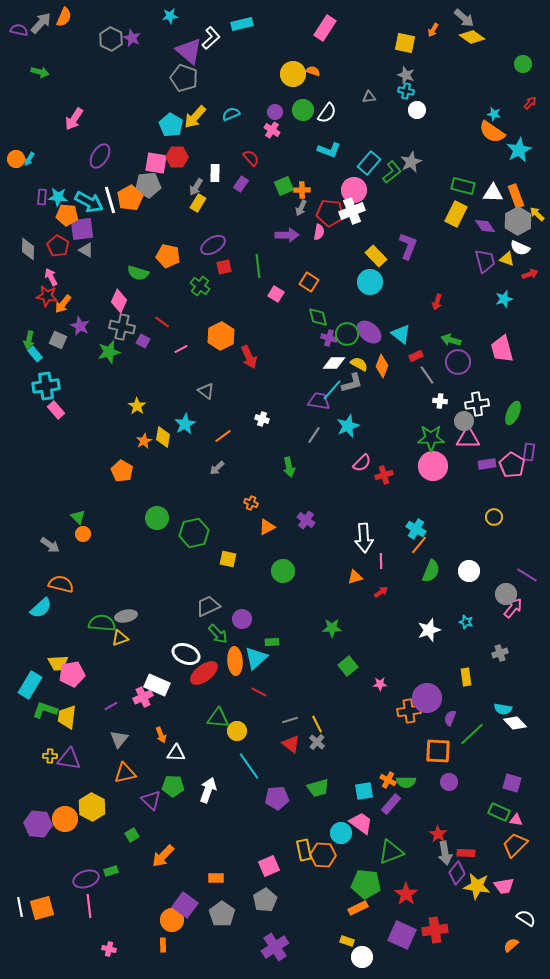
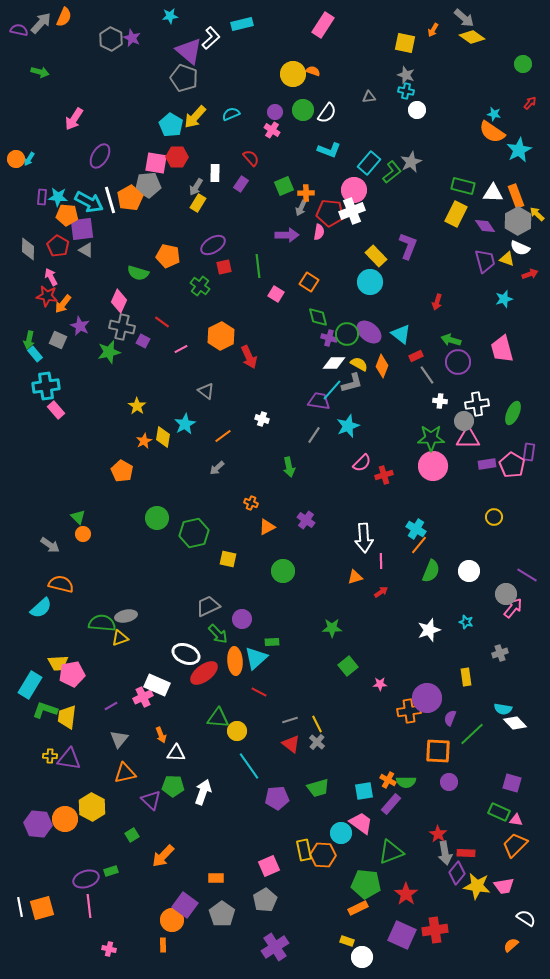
pink rectangle at (325, 28): moved 2 px left, 3 px up
orange cross at (302, 190): moved 4 px right, 3 px down
white arrow at (208, 790): moved 5 px left, 2 px down
